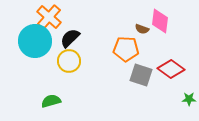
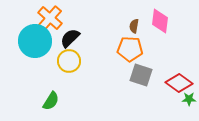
orange cross: moved 1 px right, 1 px down
brown semicircle: moved 8 px left, 3 px up; rotated 80 degrees clockwise
orange pentagon: moved 4 px right
red diamond: moved 8 px right, 14 px down
green semicircle: rotated 138 degrees clockwise
